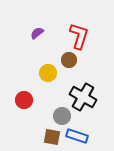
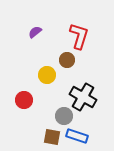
purple semicircle: moved 2 px left, 1 px up
brown circle: moved 2 px left
yellow circle: moved 1 px left, 2 px down
gray circle: moved 2 px right
